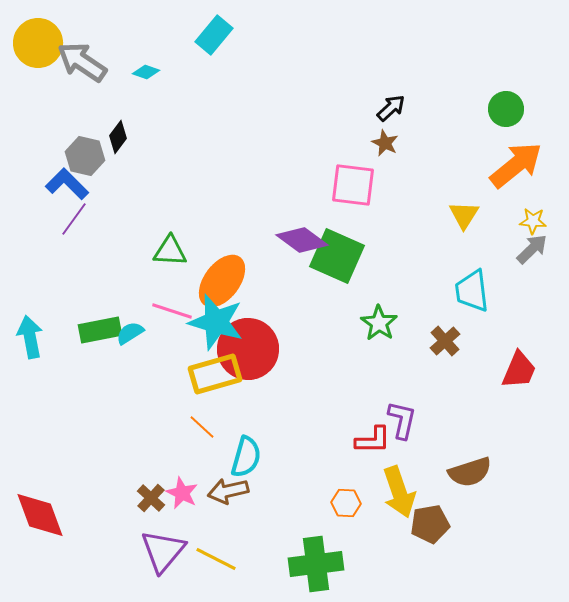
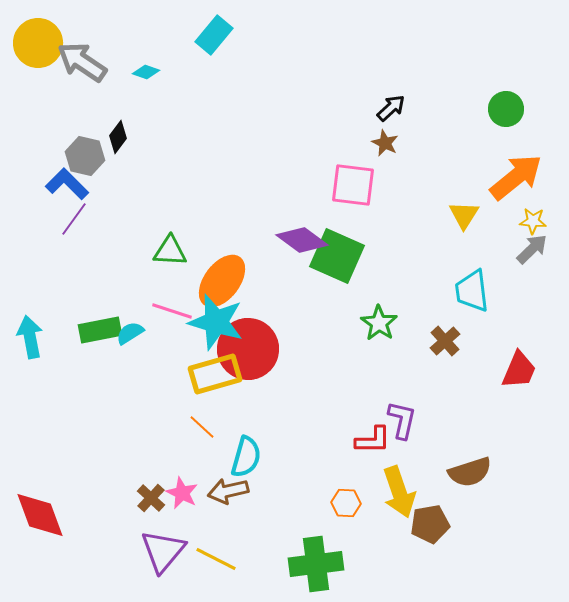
orange arrow at (516, 165): moved 12 px down
